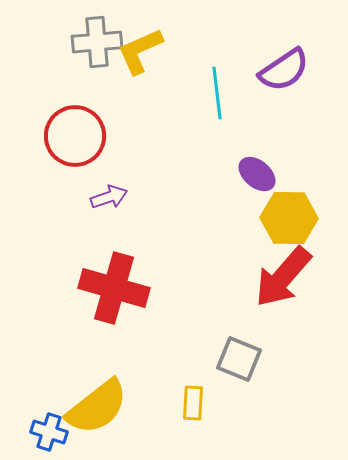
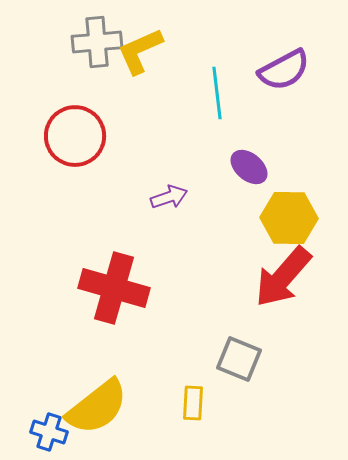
purple semicircle: rotated 6 degrees clockwise
purple ellipse: moved 8 px left, 7 px up
purple arrow: moved 60 px right
